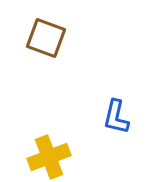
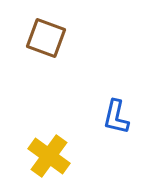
yellow cross: moved 1 px up; rotated 33 degrees counterclockwise
